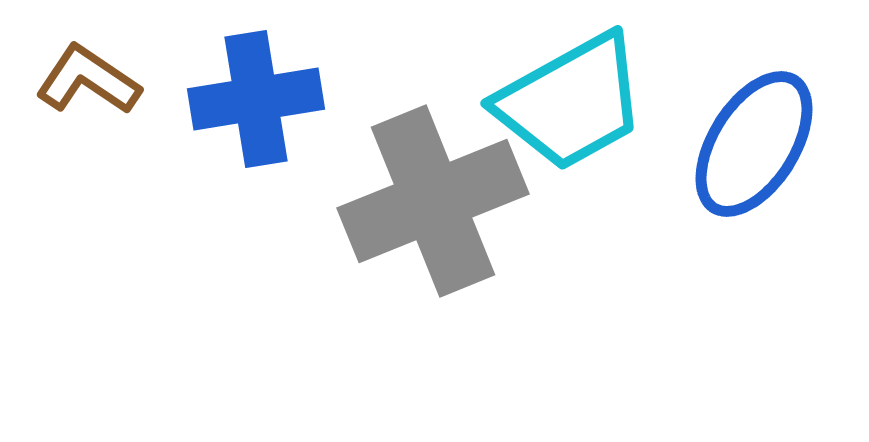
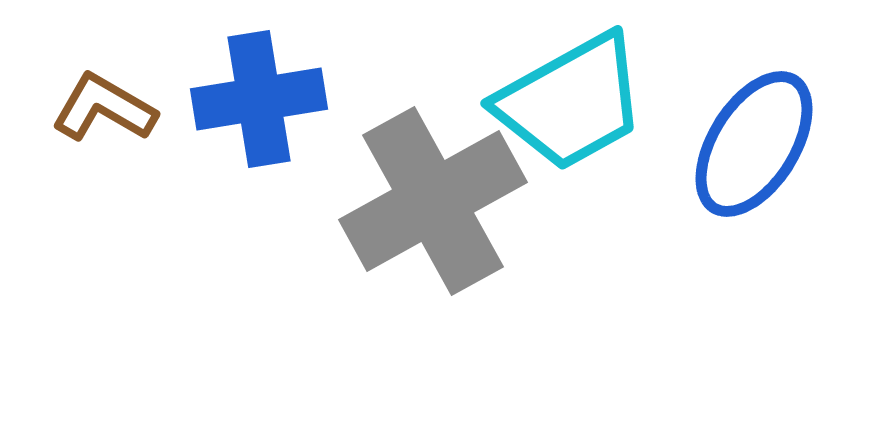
brown L-shape: moved 16 px right, 28 px down; rotated 4 degrees counterclockwise
blue cross: moved 3 px right
gray cross: rotated 7 degrees counterclockwise
